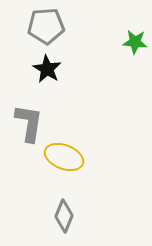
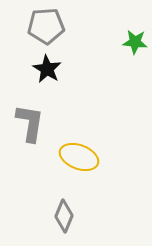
gray L-shape: moved 1 px right
yellow ellipse: moved 15 px right
